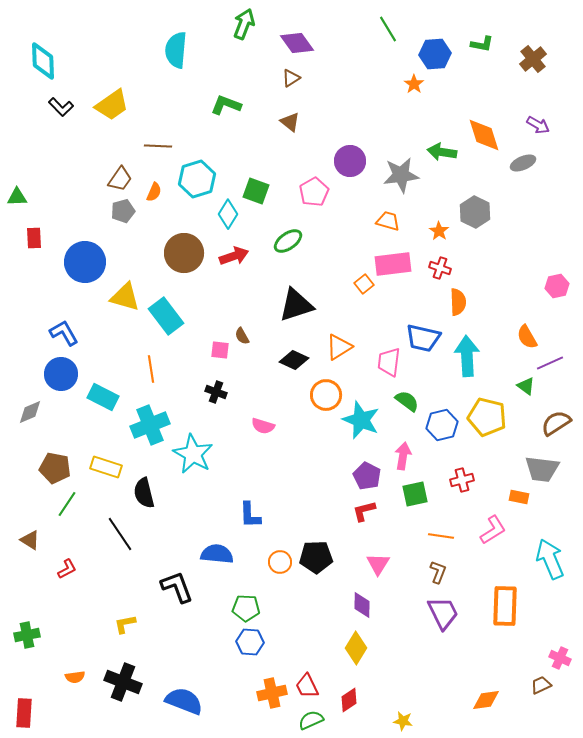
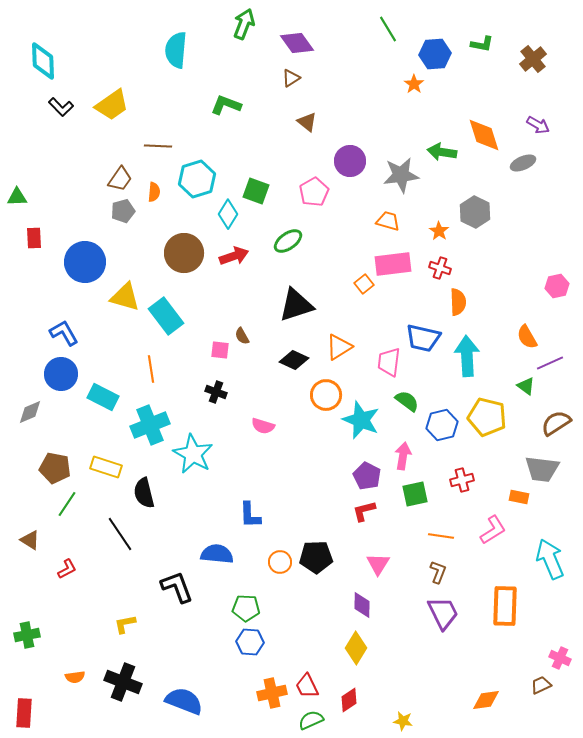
brown triangle at (290, 122): moved 17 px right
orange semicircle at (154, 192): rotated 18 degrees counterclockwise
